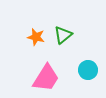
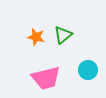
pink trapezoid: rotated 44 degrees clockwise
